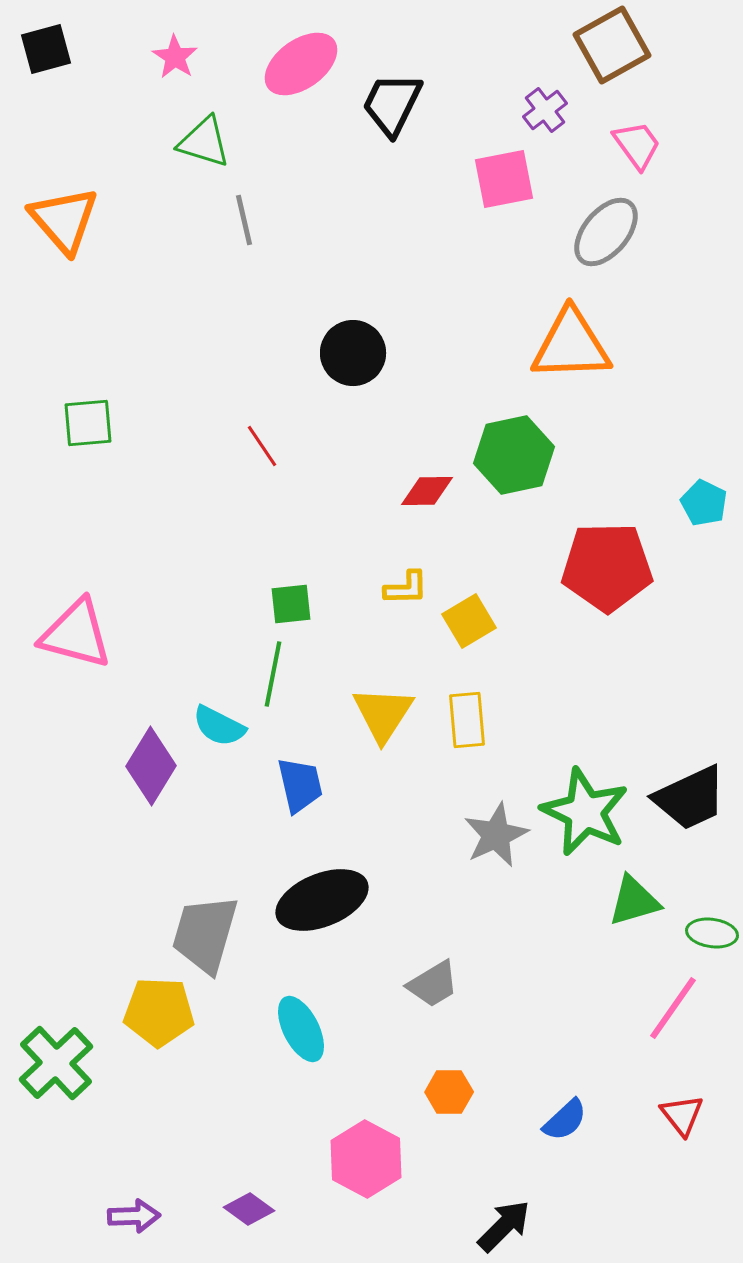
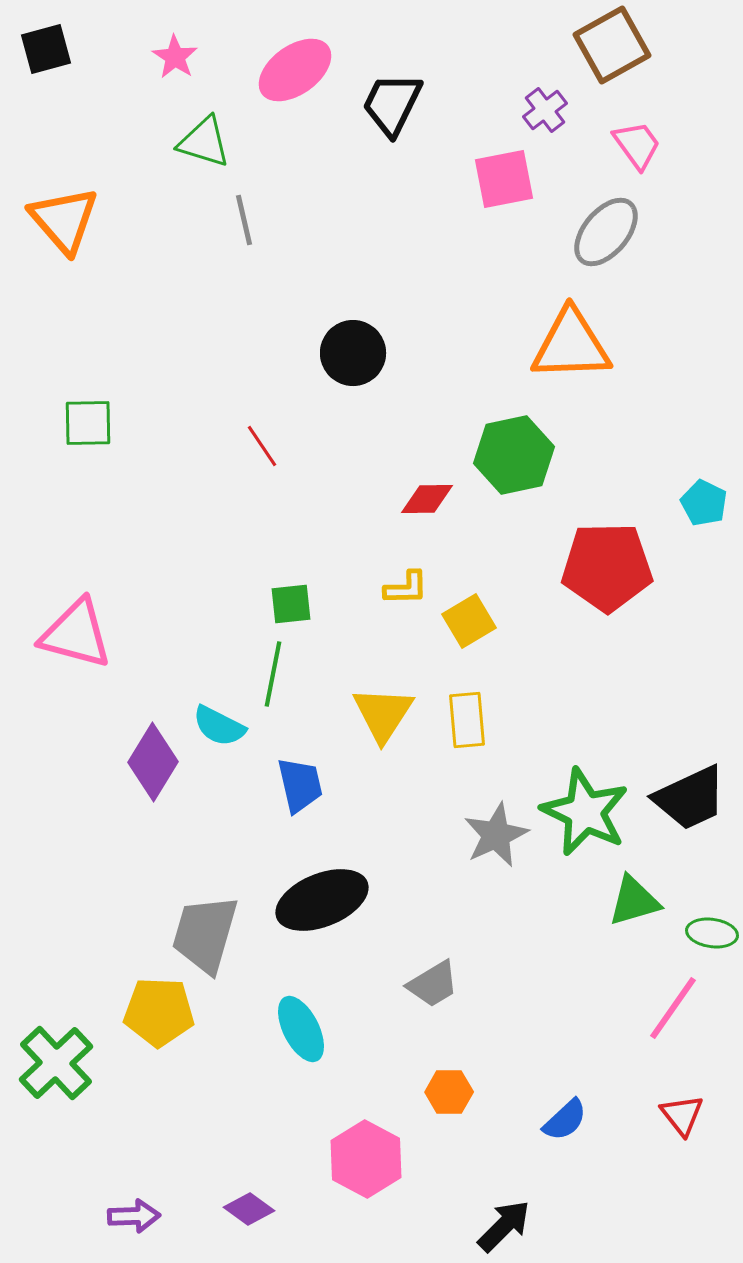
pink ellipse at (301, 64): moved 6 px left, 6 px down
green square at (88, 423): rotated 4 degrees clockwise
red diamond at (427, 491): moved 8 px down
purple diamond at (151, 766): moved 2 px right, 4 px up
